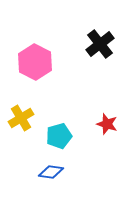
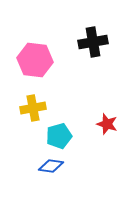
black cross: moved 7 px left, 2 px up; rotated 28 degrees clockwise
pink hexagon: moved 2 px up; rotated 20 degrees counterclockwise
yellow cross: moved 12 px right, 10 px up; rotated 20 degrees clockwise
blue diamond: moved 6 px up
